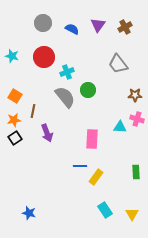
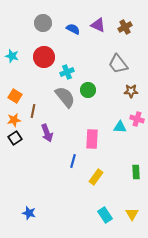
purple triangle: rotated 42 degrees counterclockwise
blue semicircle: moved 1 px right
brown star: moved 4 px left, 4 px up
blue line: moved 7 px left, 5 px up; rotated 72 degrees counterclockwise
cyan rectangle: moved 5 px down
